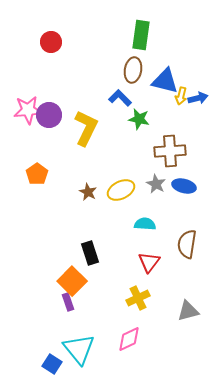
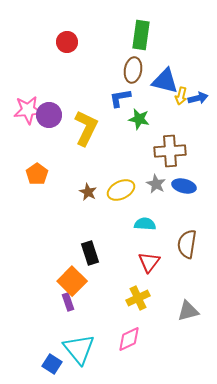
red circle: moved 16 px right
blue L-shape: rotated 55 degrees counterclockwise
